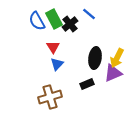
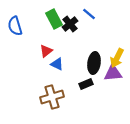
blue semicircle: moved 22 px left, 5 px down; rotated 12 degrees clockwise
red triangle: moved 7 px left, 4 px down; rotated 24 degrees clockwise
black ellipse: moved 1 px left, 5 px down
blue triangle: rotated 48 degrees counterclockwise
purple triangle: rotated 18 degrees clockwise
black rectangle: moved 1 px left
brown cross: moved 2 px right
